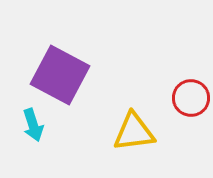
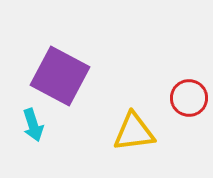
purple square: moved 1 px down
red circle: moved 2 px left
